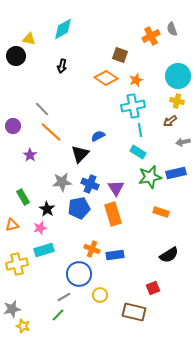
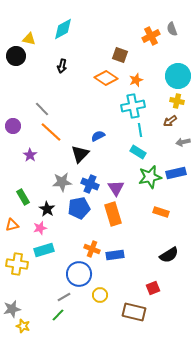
yellow cross at (17, 264): rotated 20 degrees clockwise
